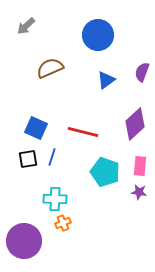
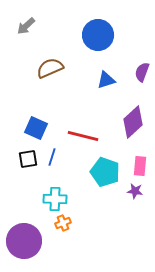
blue triangle: rotated 18 degrees clockwise
purple diamond: moved 2 px left, 2 px up
red line: moved 4 px down
purple star: moved 4 px left, 1 px up
